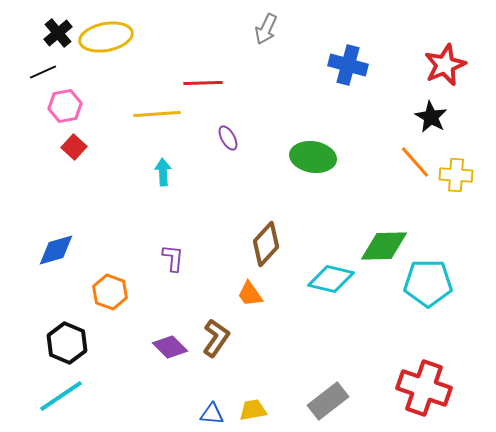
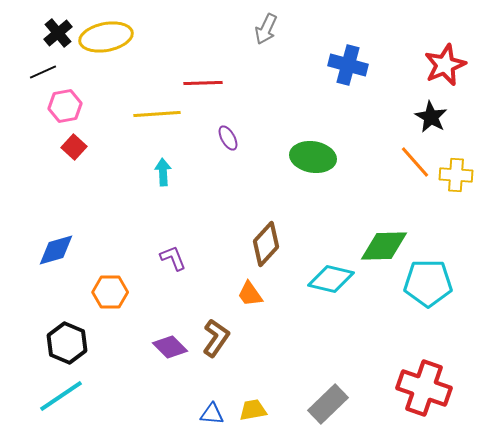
purple L-shape: rotated 28 degrees counterclockwise
orange hexagon: rotated 20 degrees counterclockwise
gray rectangle: moved 3 px down; rotated 6 degrees counterclockwise
